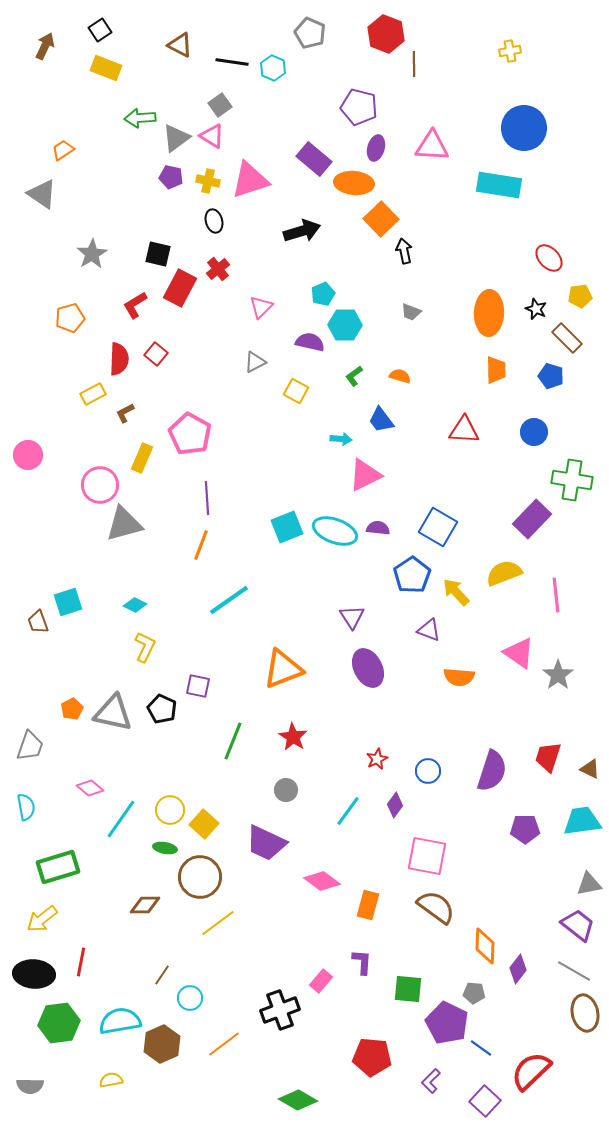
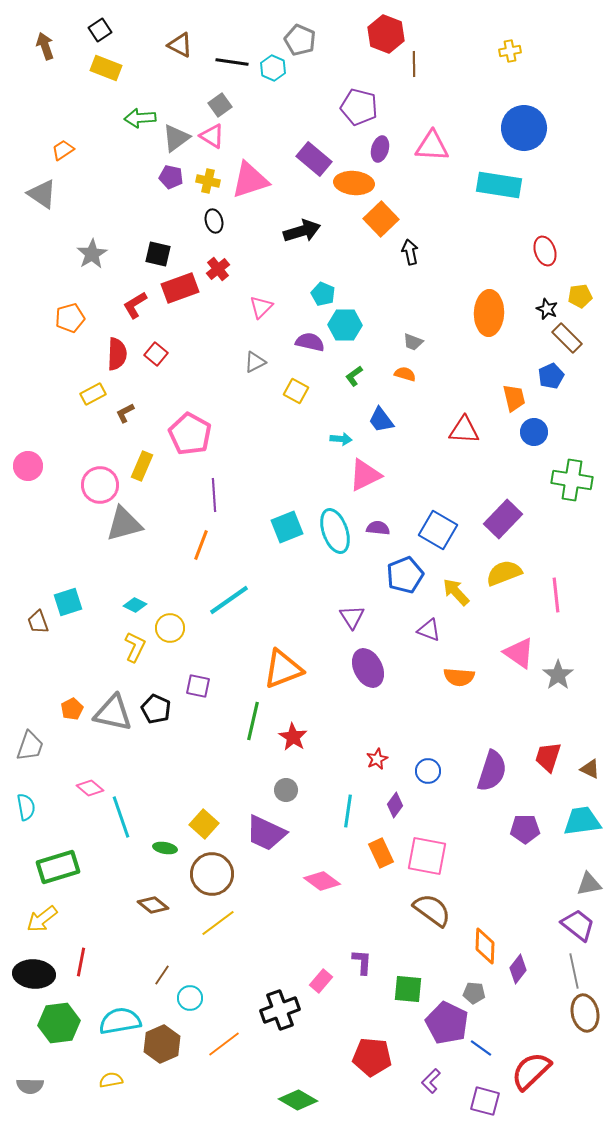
gray pentagon at (310, 33): moved 10 px left, 7 px down
brown arrow at (45, 46): rotated 44 degrees counterclockwise
purple ellipse at (376, 148): moved 4 px right, 1 px down
black arrow at (404, 251): moved 6 px right, 1 px down
red ellipse at (549, 258): moved 4 px left, 7 px up; rotated 24 degrees clockwise
red rectangle at (180, 288): rotated 42 degrees clockwise
cyan pentagon at (323, 294): rotated 25 degrees counterclockwise
black star at (536, 309): moved 11 px right
gray trapezoid at (411, 312): moved 2 px right, 30 px down
red semicircle at (119, 359): moved 2 px left, 5 px up
orange trapezoid at (496, 370): moved 18 px right, 28 px down; rotated 12 degrees counterclockwise
orange semicircle at (400, 376): moved 5 px right, 2 px up
blue pentagon at (551, 376): rotated 30 degrees clockwise
pink circle at (28, 455): moved 11 px down
yellow rectangle at (142, 458): moved 8 px down
purple line at (207, 498): moved 7 px right, 3 px up
purple rectangle at (532, 519): moved 29 px left
blue square at (438, 527): moved 3 px down
cyan ellipse at (335, 531): rotated 51 degrees clockwise
blue pentagon at (412, 575): moved 7 px left; rotated 12 degrees clockwise
yellow L-shape at (145, 647): moved 10 px left
black pentagon at (162, 709): moved 6 px left
green line at (233, 741): moved 20 px right, 20 px up; rotated 9 degrees counterclockwise
yellow circle at (170, 810): moved 182 px up
cyan line at (348, 811): rotated 28 degrees counterclockwise
cyan line at (121, 819): moved 2 px up; rotated 54 degrees counterclockwise
purple trapezoid at (266, 843): moved 10 px up
brown circle at (200, 877): moved 12 px right, 3 px up
brown diamond at (145, 905): moved 8 px right; rotated 40 degrees clockwise
orange rectangle at (368, 905): moved 13 px right, 52 px up; rotated 40 degrees counterclockwise
brown semicircle at (436, 907): moved 4 px left, 3 px down
gray line at (574, 971): rotated 48 degrees clockwise
purple square at (485, 1101): rotated 28 degrees counterclockwise
